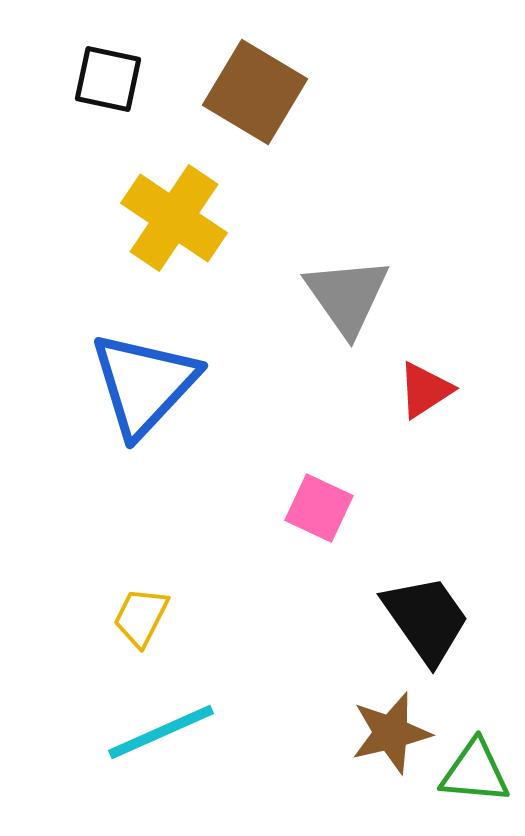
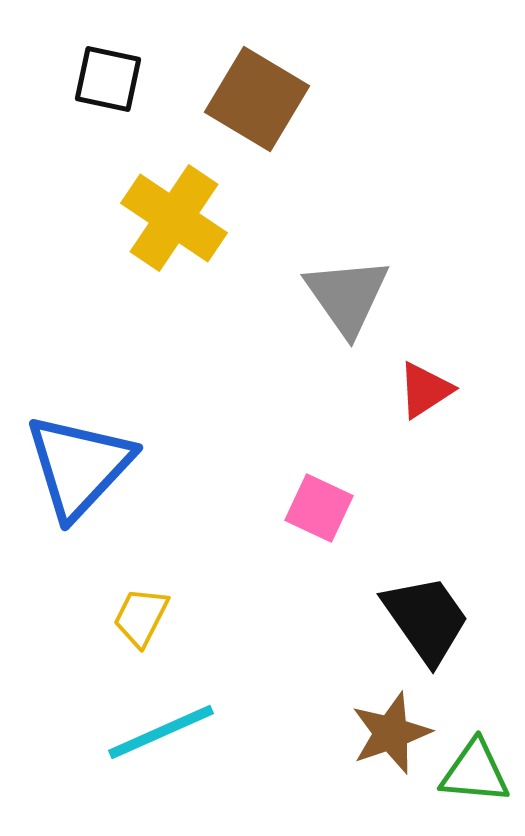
brown square: moved 2 px right, 7 px down
blue triangle: moved 65 px left, 82 px down
brown star: rotated 6 degrees counterclockwise
